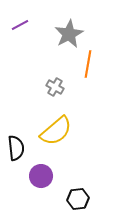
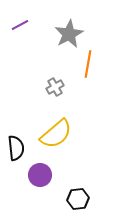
gray cross: rotated 30 degrees clockwise
yellow semicircle: moved 3 px down
purple circle: moved 1 px left, 1 px up
